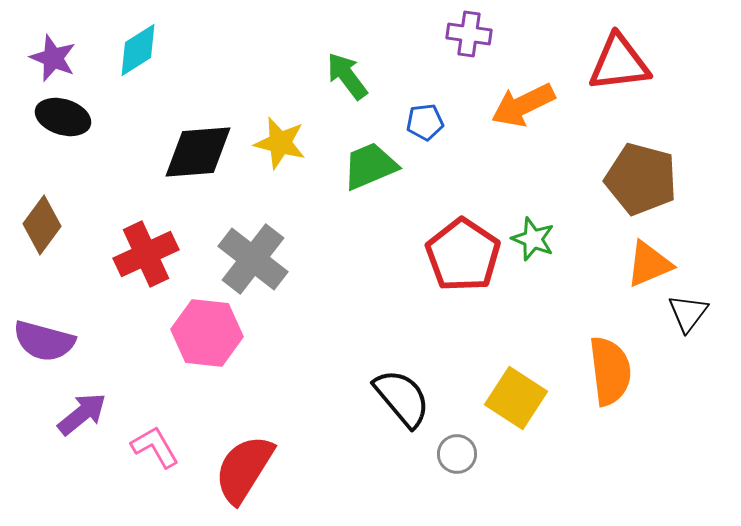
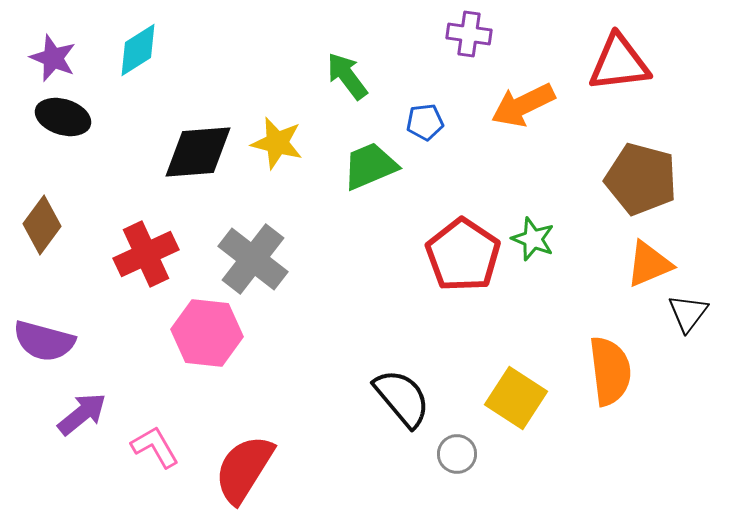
yellow star: moved 3 px left
